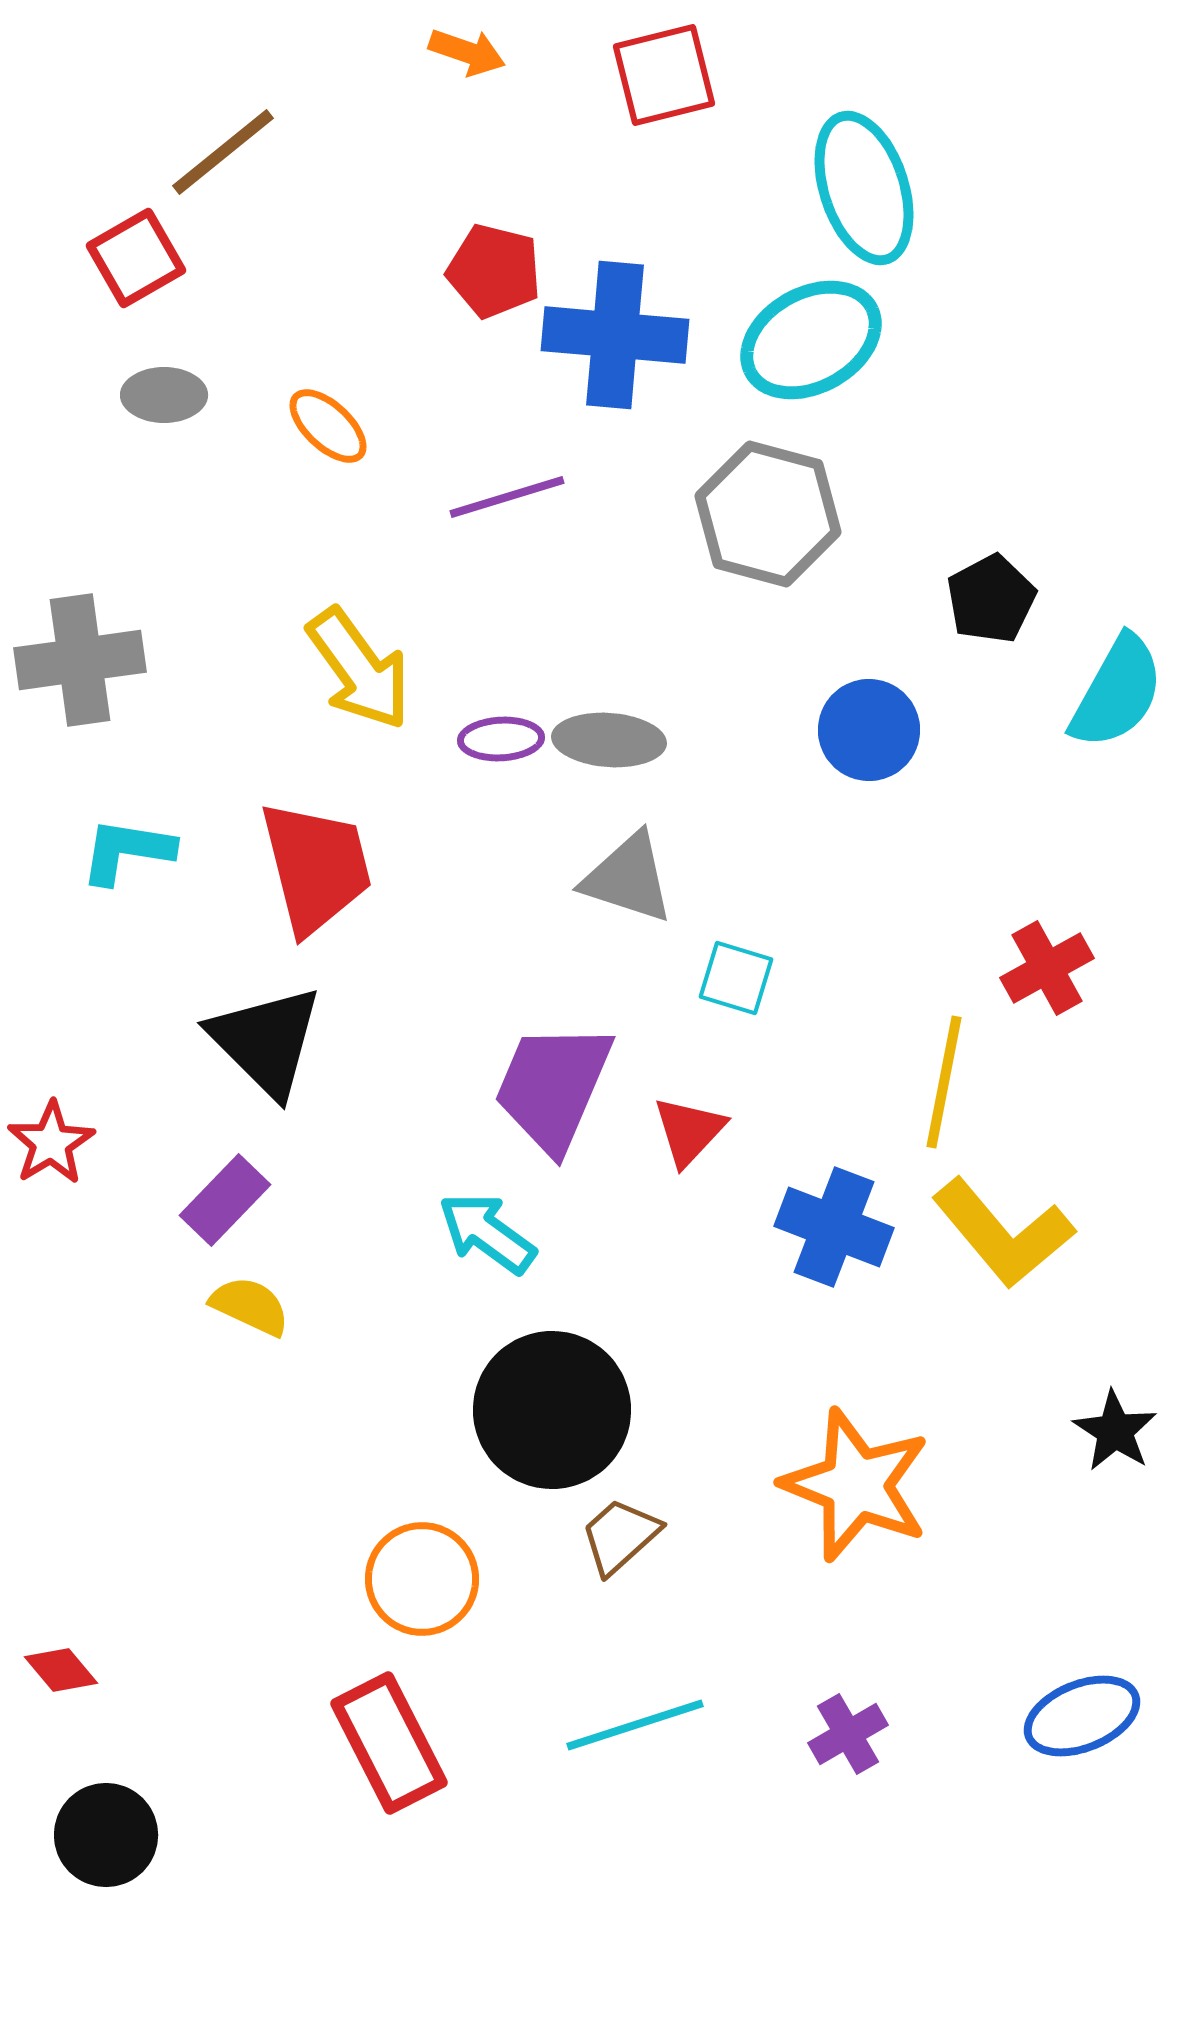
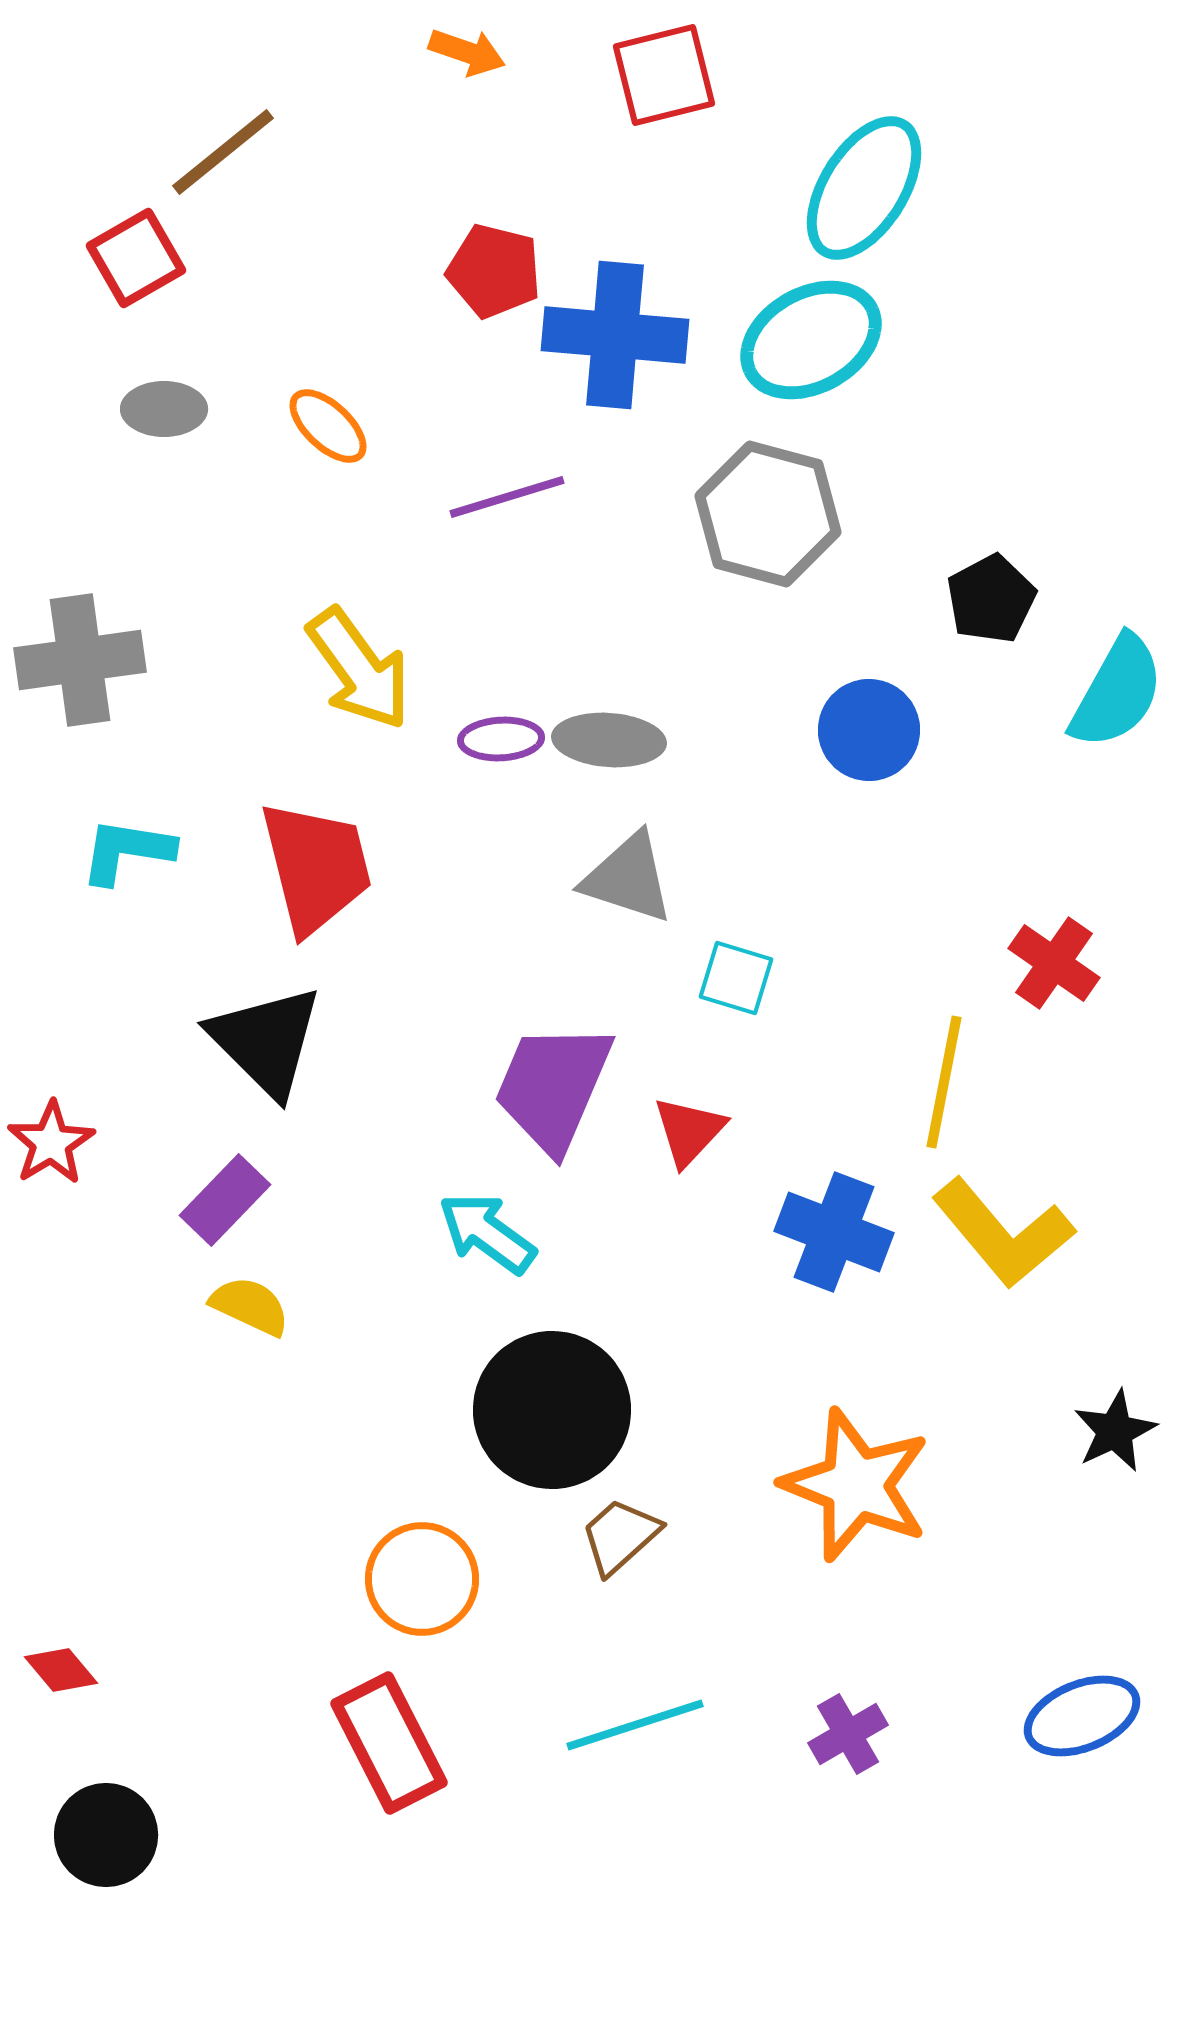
cyan ellipse at (864, 188): rotated 50 degrees clockwise
gray ellipse at (164, 395): moved 14 px down
red cross at (1047, 968): moved 7 px right, 5 px up; rotated 26 degrees counterclockwise
blue cross at (834, 1227): moved 5 px down
black star at (1115, 1431): rotated 14 degrees clockwise
